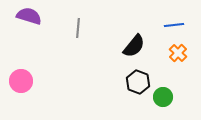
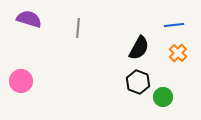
purple semicircle: moved 3 px down
black semicircle: moved 5 px right, 2 px down; rotated 10 degrees counterclockwise
